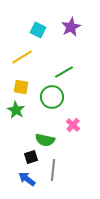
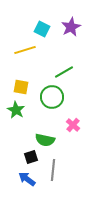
cyan square: moved 4 px right, 1 px up
yellow line: moved 3 px right, 7 px up; rotated 15 degrees clockwise
